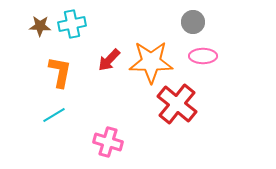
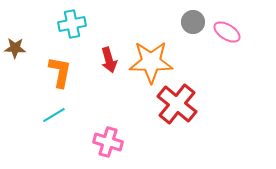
brown star: moved 25 px left, 22 px down
pink ellipse: moved 24 px right, 24 px up; rotated 32 degrees clockwise
red arrow: rotated 60 degrees counterclockwise
